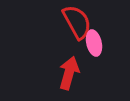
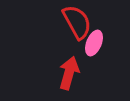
pink ellipse: rotated 35 degrees clockwise
